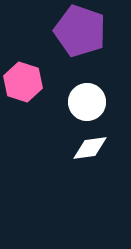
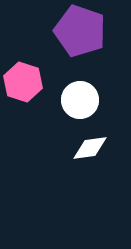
white circle: moved 7 px left, 2 px up
